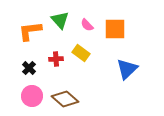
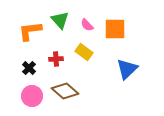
yellow rectangle: moved 3 px right, 1 px up
brown diamond: moved 8 px up
